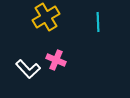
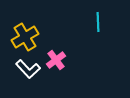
yellow cross: moved 21 px left, 20 px down
pink cross: rotated 30 degrees clockwise
